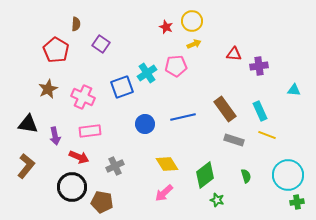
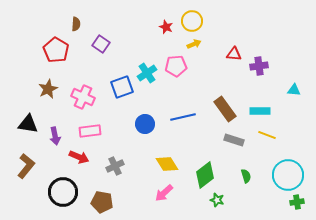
cyan rectangle: rotated 66 degrees counterclockwise
black circle: moved 9 px left, 5 px down
